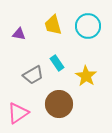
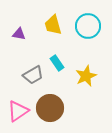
yellow star: rotated 15 degrees clockwise
brown circle: moved 9 px left, 4 px down
pink triangle: moved 2 px up
